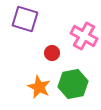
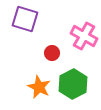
green hexagon: rotated 16 degrees counterclockwise
